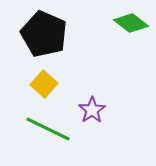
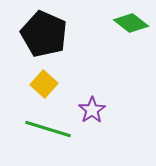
green line: rotated 9 degrees counterclockwise
